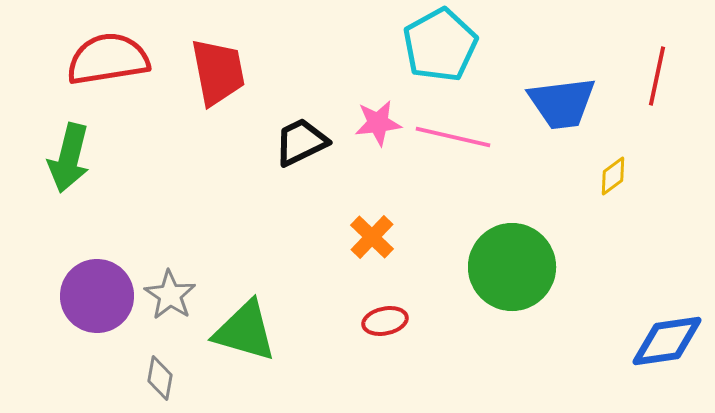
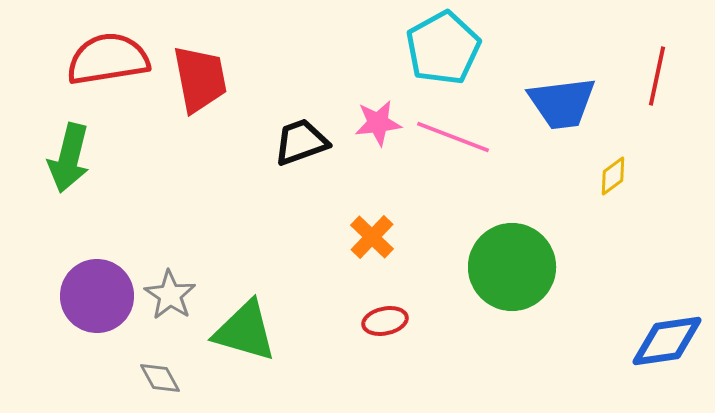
cyan pentagon: moved 3 px right, 3 px down
red trapezoid: moved 18 px left, 7 px down
pink line: rotated 8 degrees clockwise
black trapezoid: rotated 6 degrees clockwise
gray diamond: rotated 39 degrees counterclockwise
